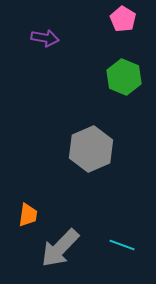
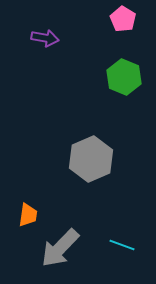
gray hexagon: moved 10 px down
